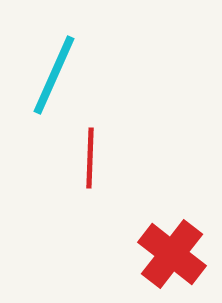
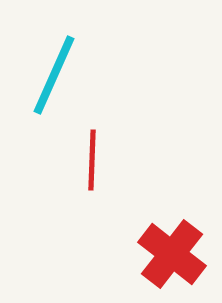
red line: moved 2 px right, 2 px down
